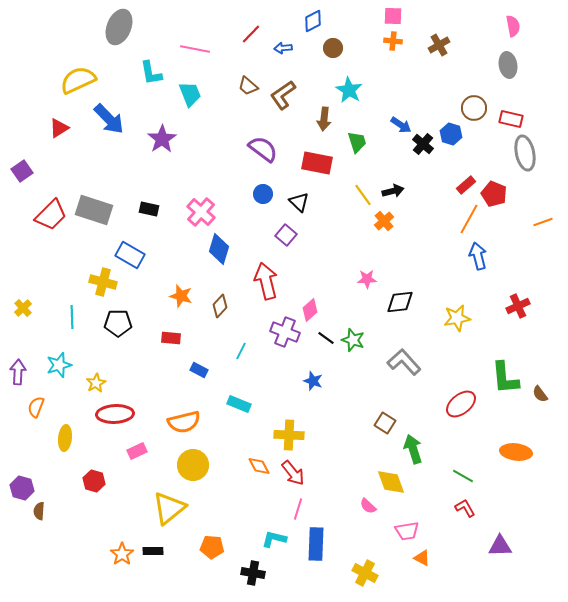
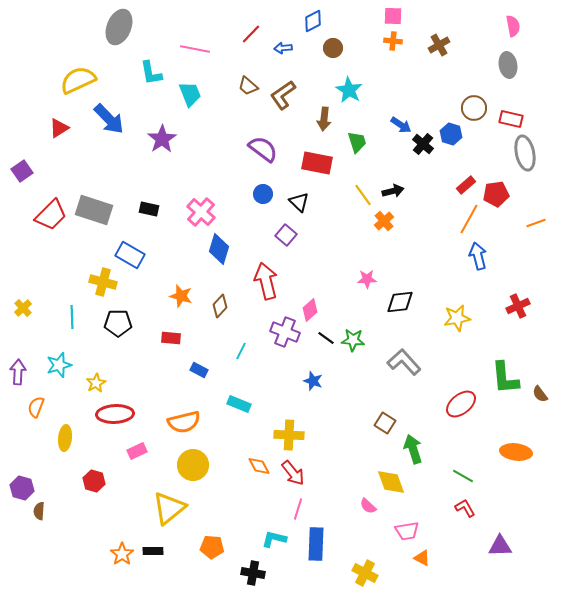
red pentagon at (494, 194): moved 2 px right; rotated 30 degrees counterclockwise
orange line at (543, 222): moved 7 px left, 1 px down
green star at (353, 340): rotated 15 degrees counterclockwise
